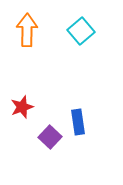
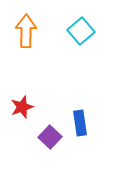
orange arrow: moved 1 px left, 1 px down
blue rectangle: moved 2 px right, 1 px down
